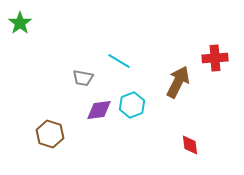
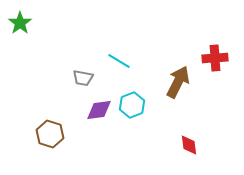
red diamond: moved 1 px left
